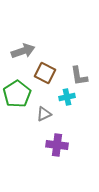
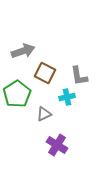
purple cross: rotated 25 degrees clockwise
